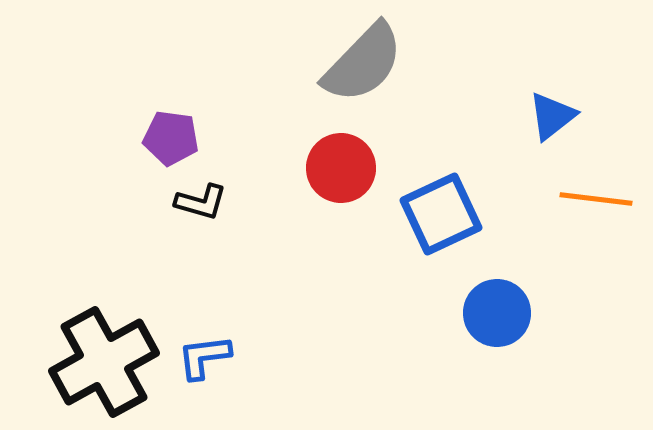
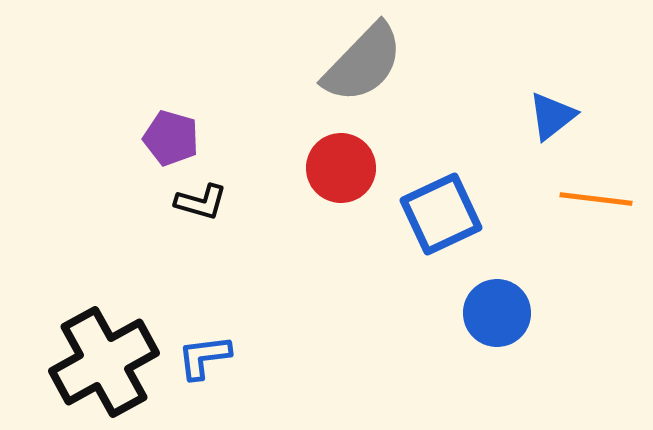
purple pentagon: rotated 8 degrees clockwise
